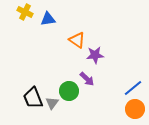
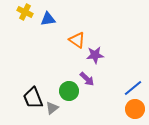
gray triangle: moved 5 px down; rotated 16 degrees clockwise
